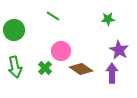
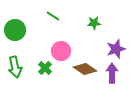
green star: moved 14 px left, 4 px down
green circle: moved 1 px right
purple star: moved 3 px left, 1 px up; rotated 24 degrees clockwise
brown diamond: moved 4 px right
